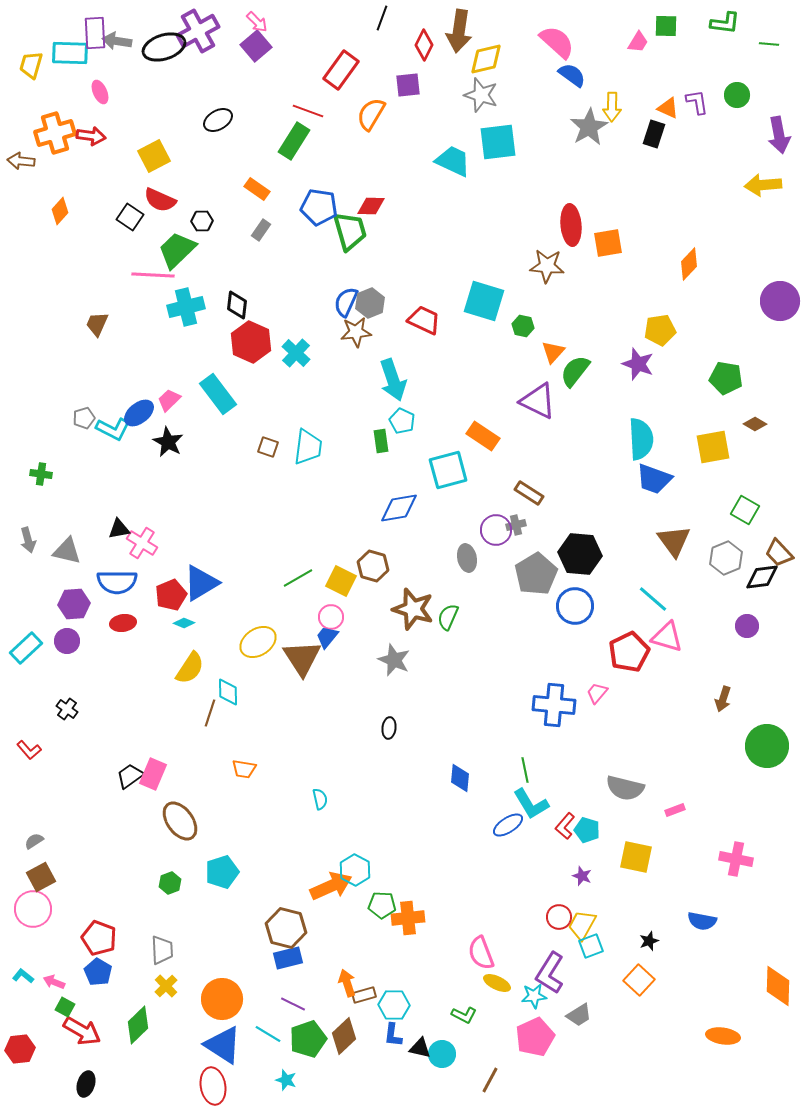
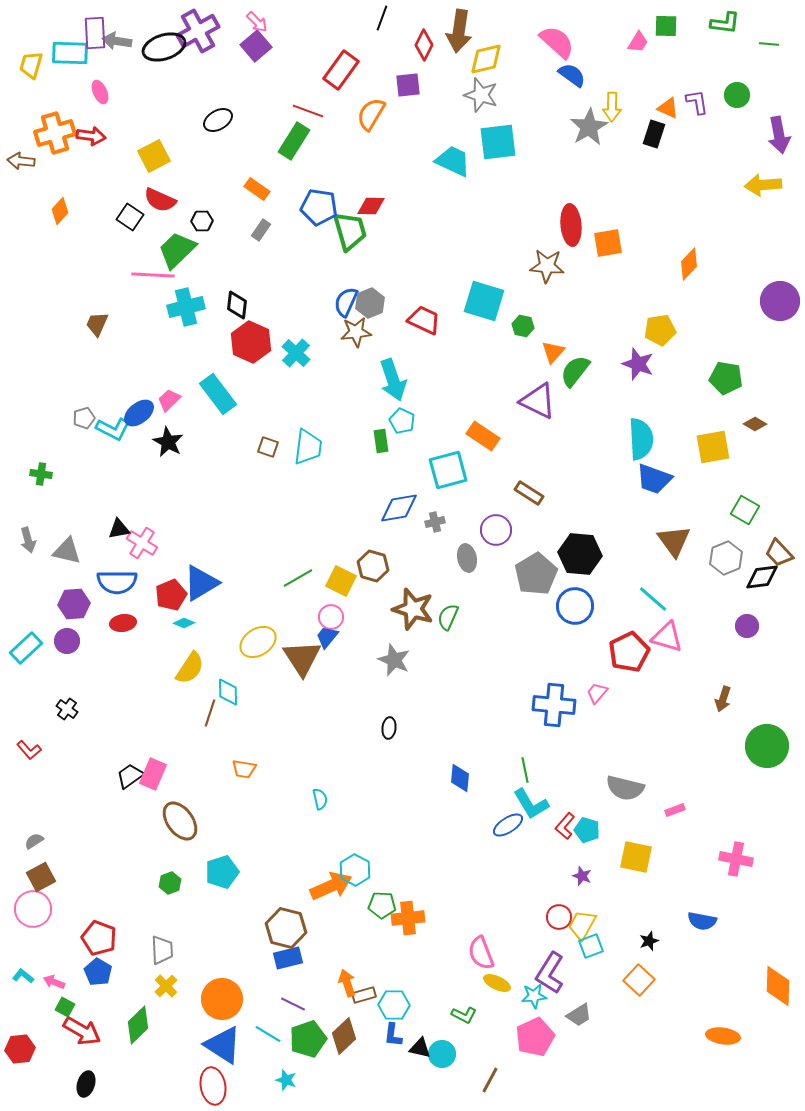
gray cross at (516, 525): moved 81 px left, 3 px up
